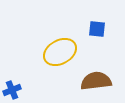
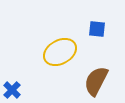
brown semicircle: rotated 56 degrees counterclockwise
blue cross: rotated 24 degrees counterclockwise
